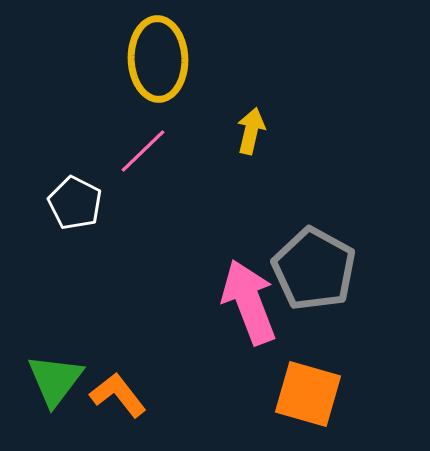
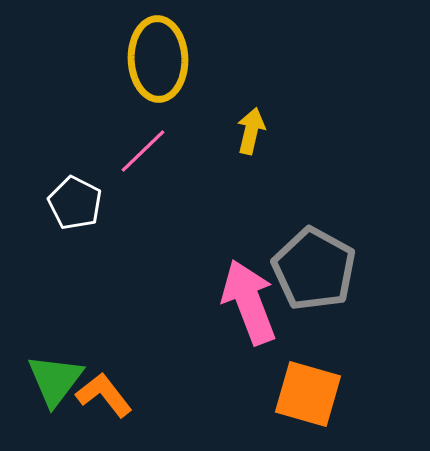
orange L-shape: moved 14 px left
